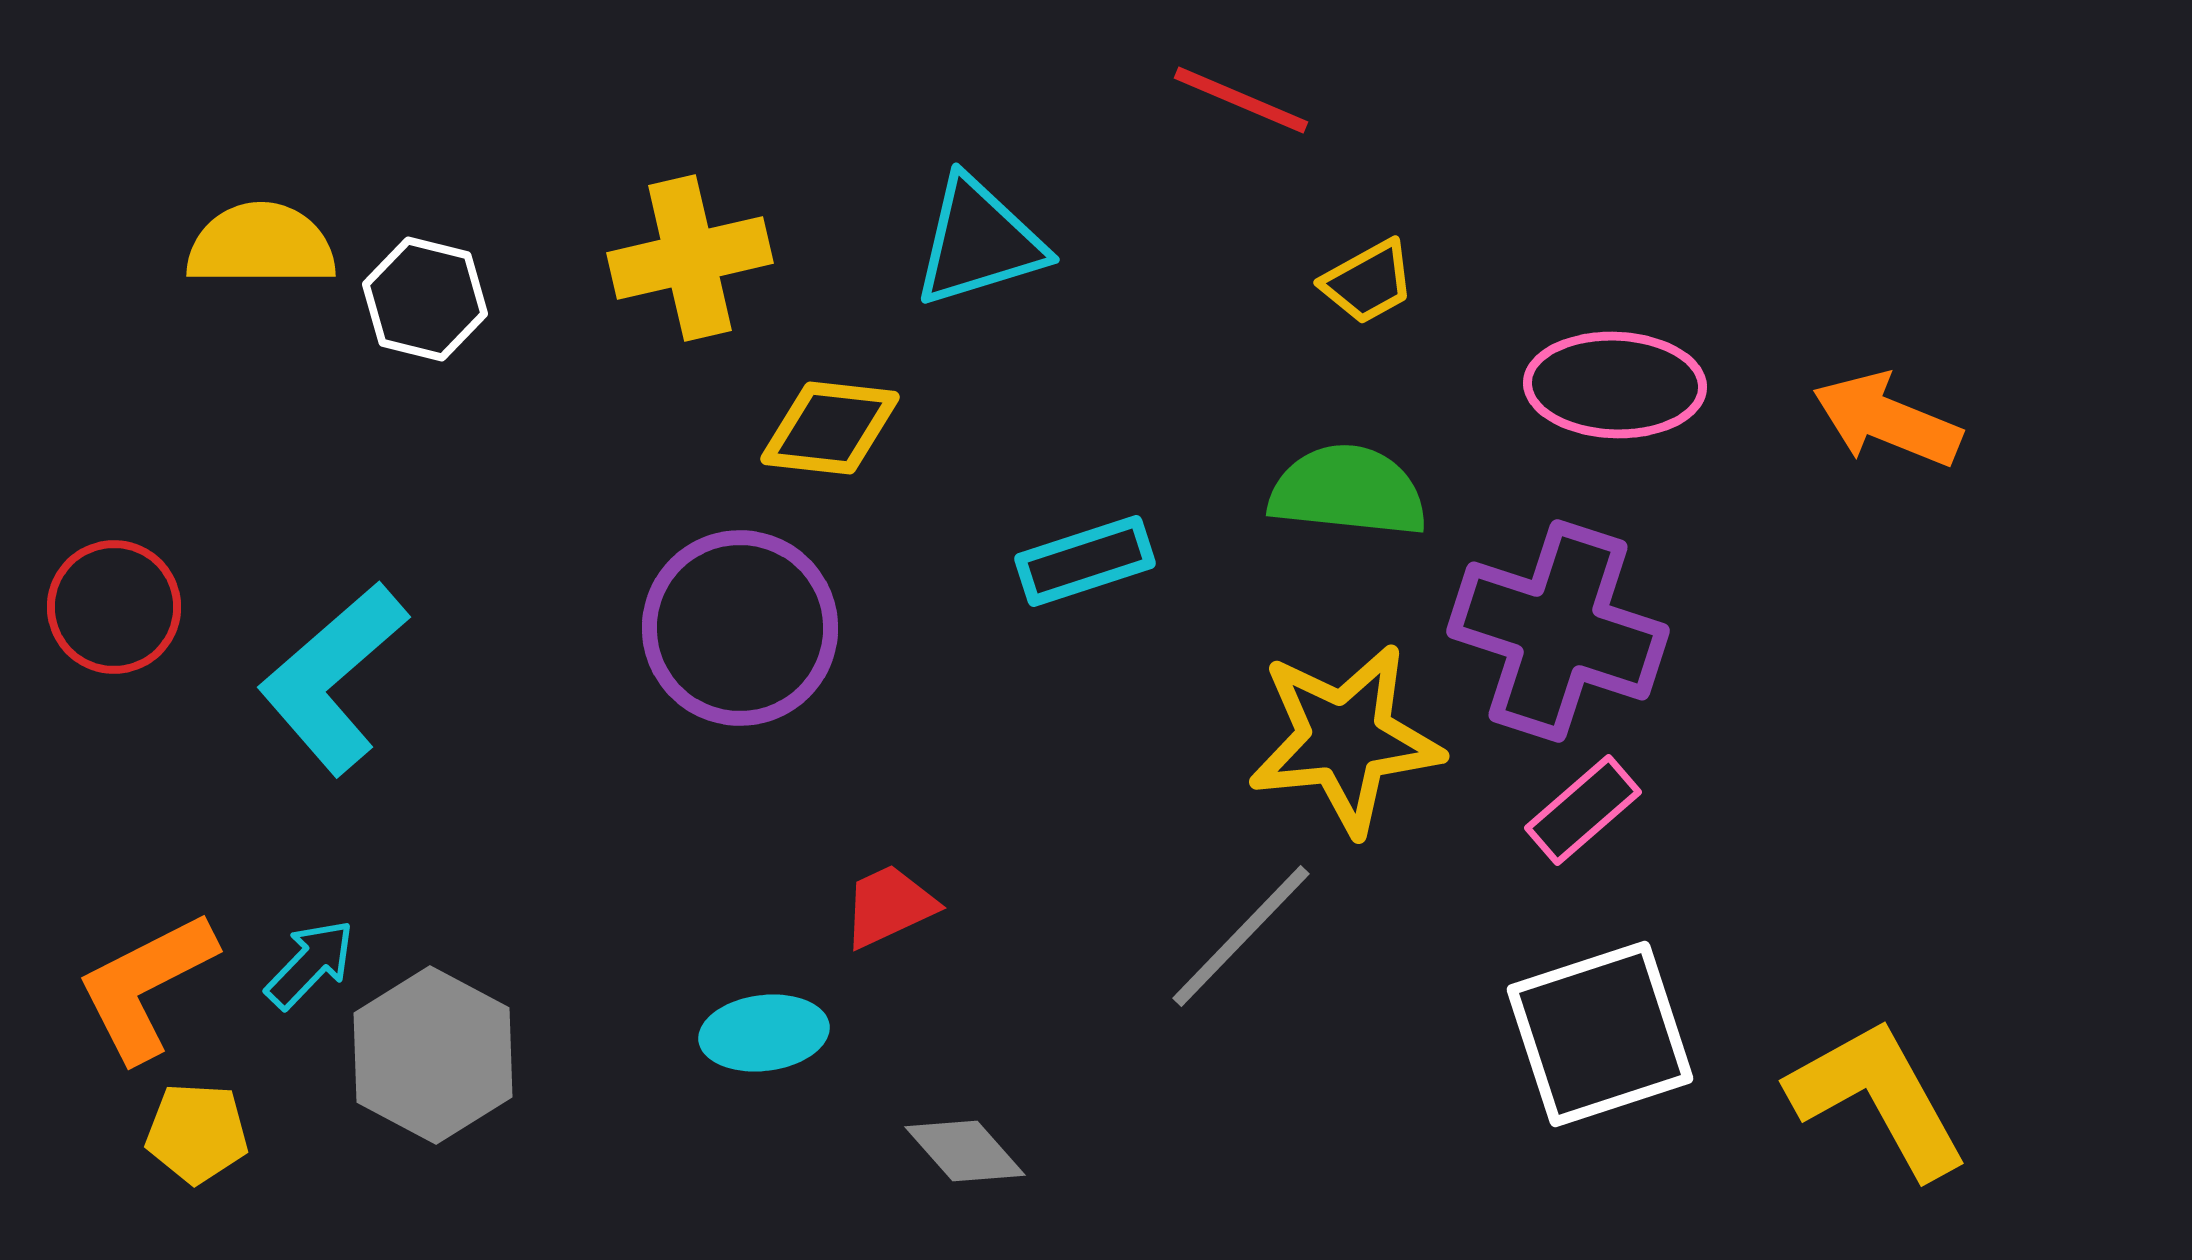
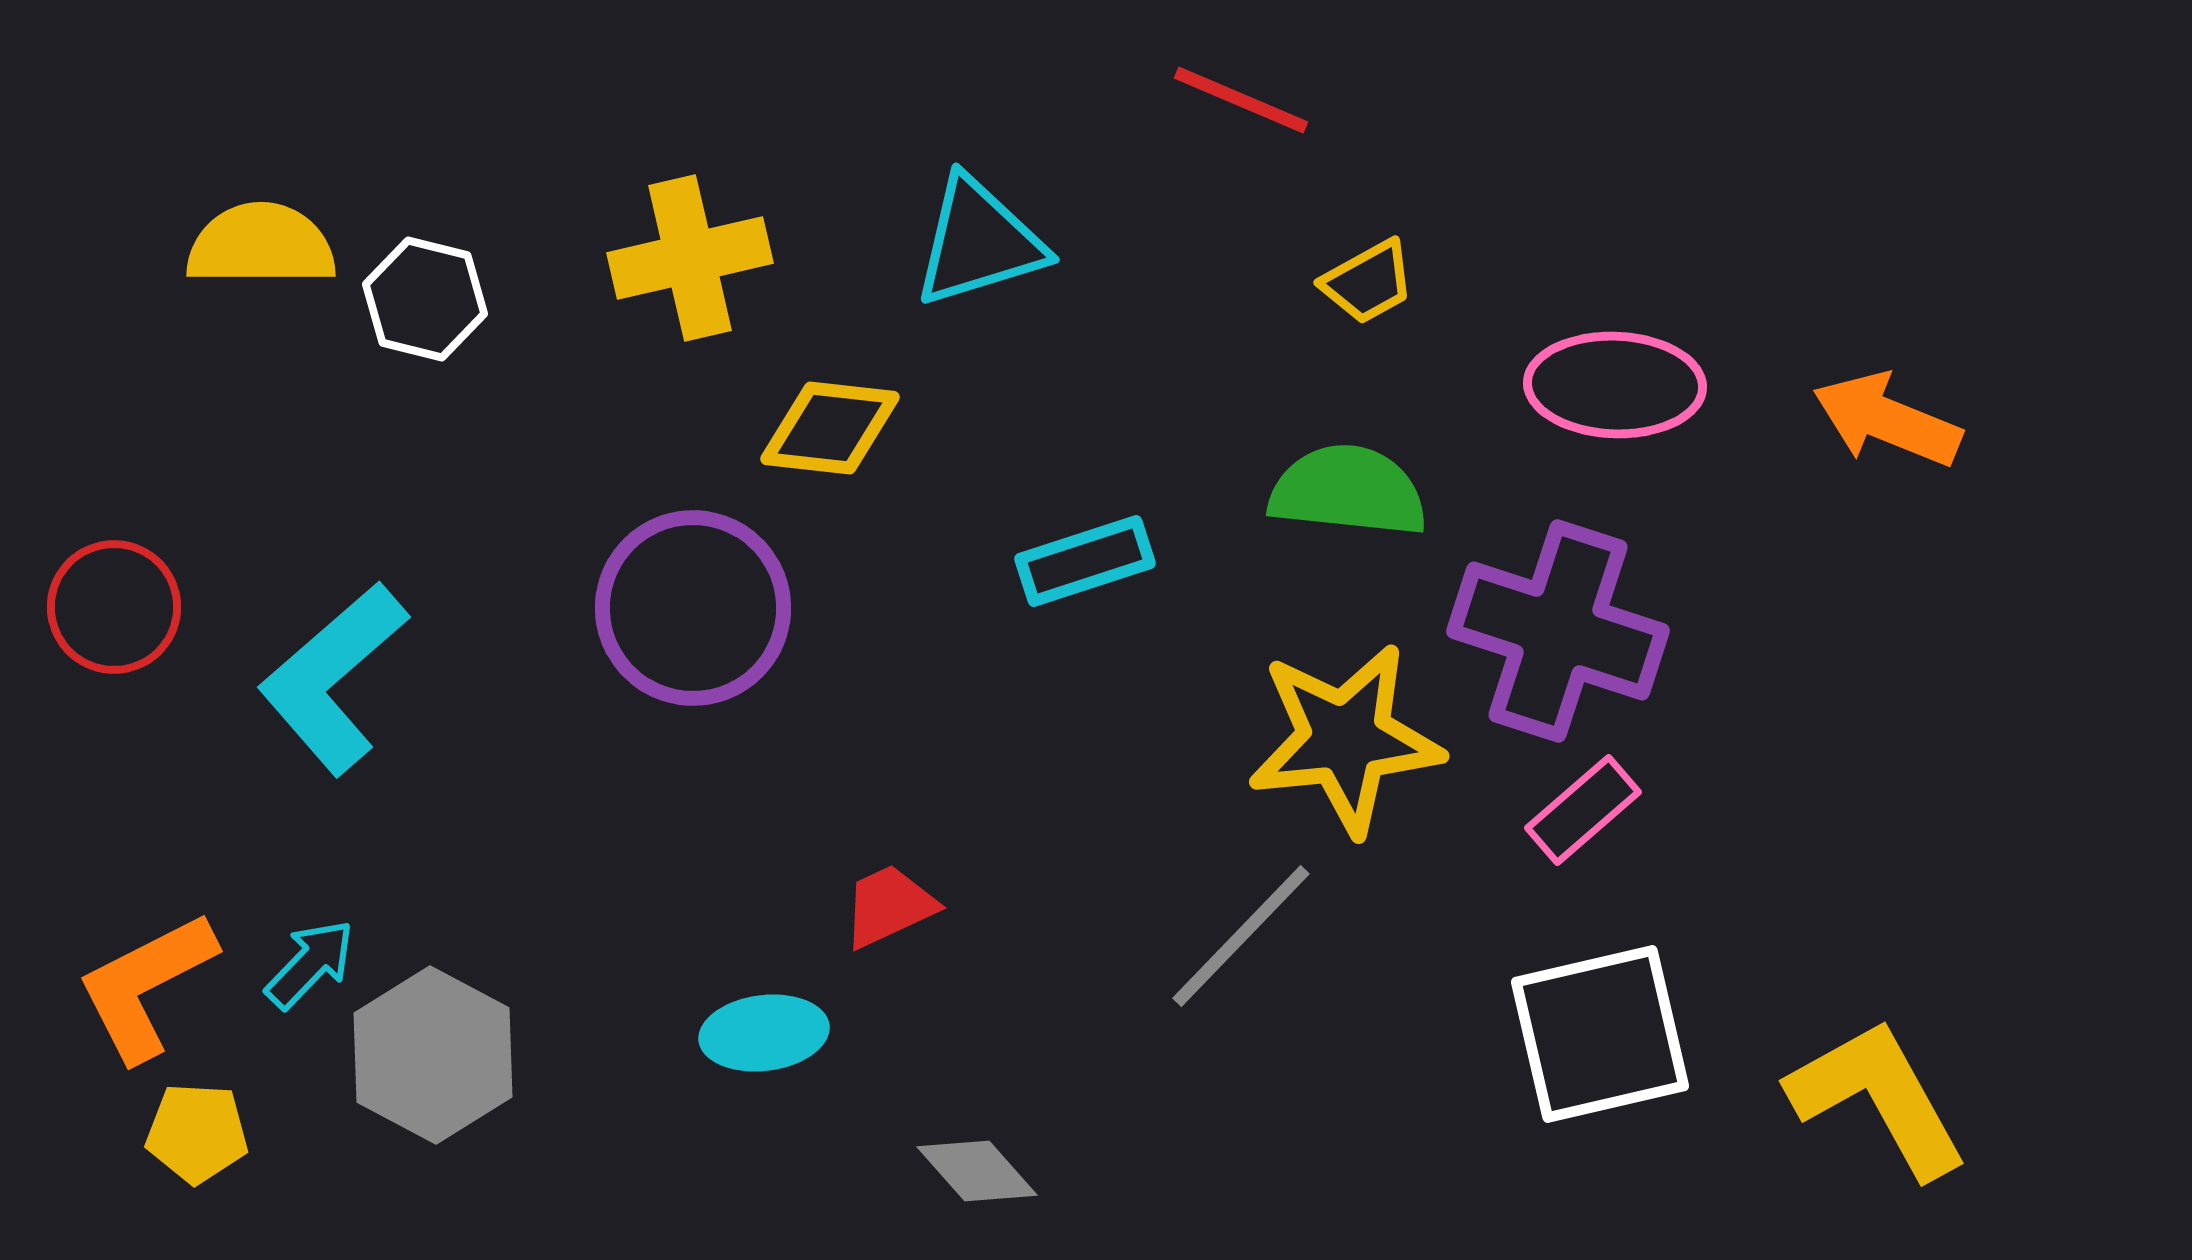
purple circle: moved 47 px left, 20 px up
white square: rotated 5 degrees clockwise
gray diamond: moved 12 px right, 20 px down
